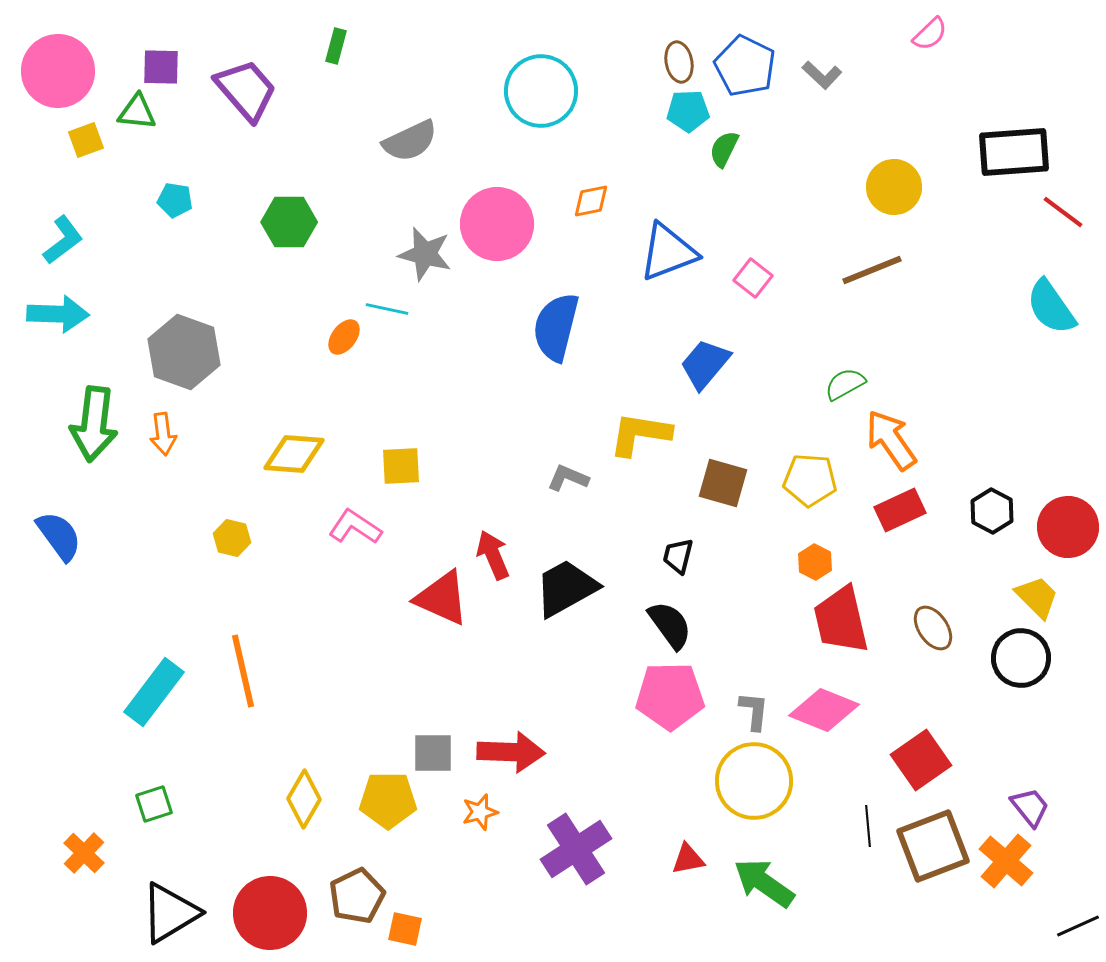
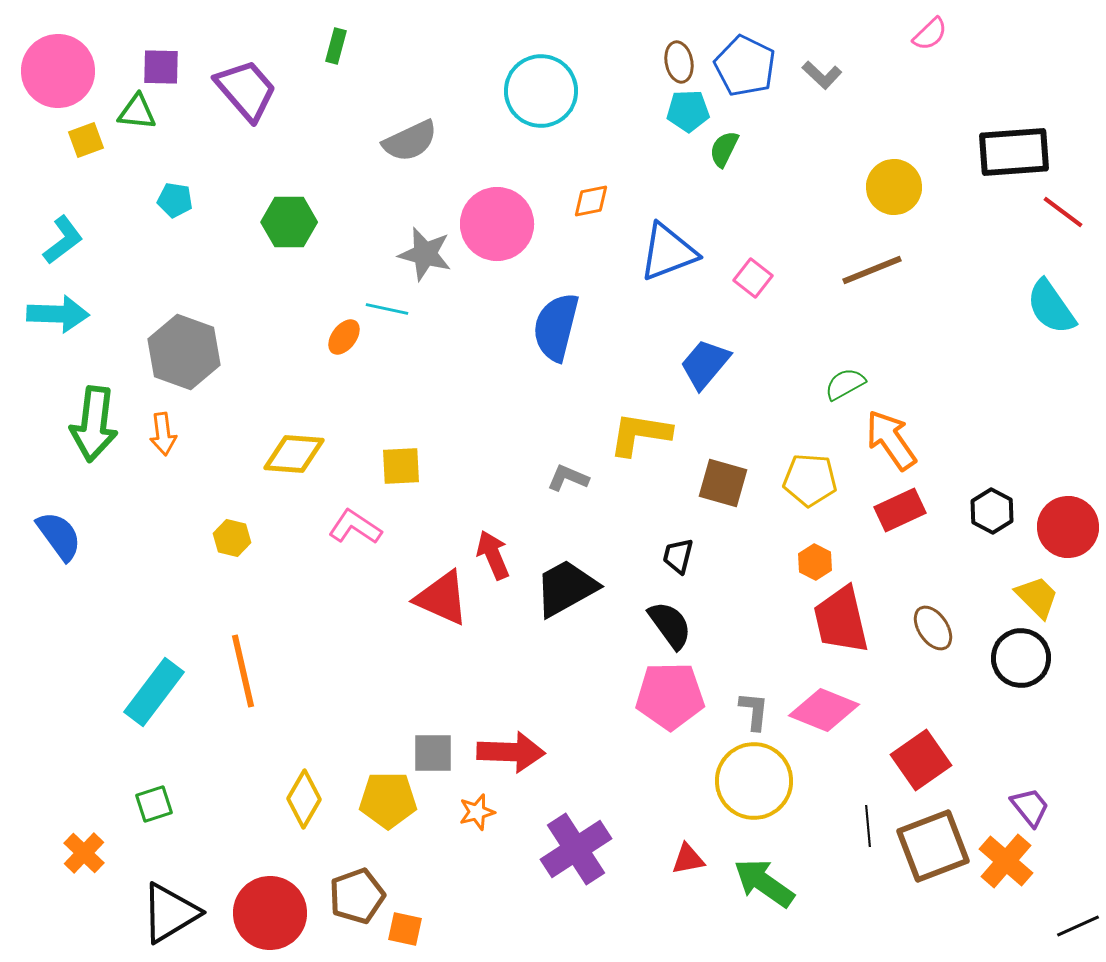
orange star at (480, 812): moved 3 px left
brown pentagon at (357, 896): rotated 6 degrees clockwise
